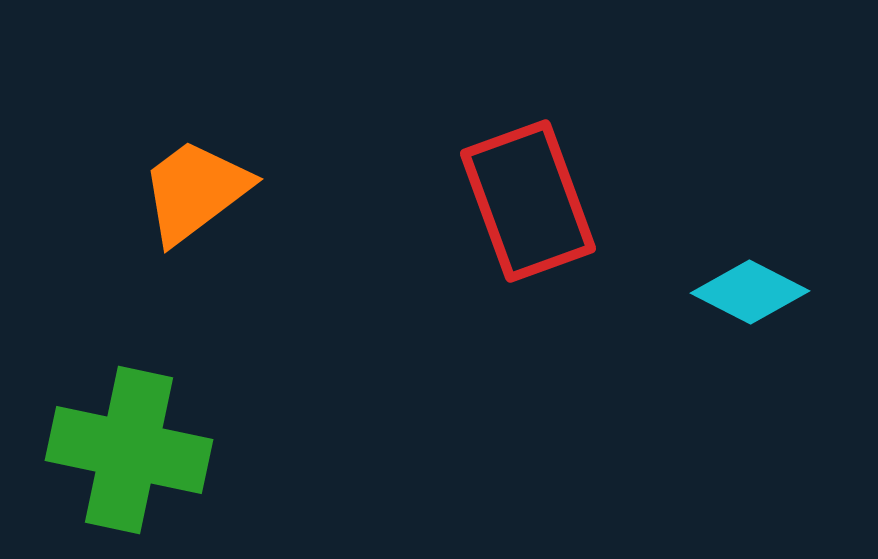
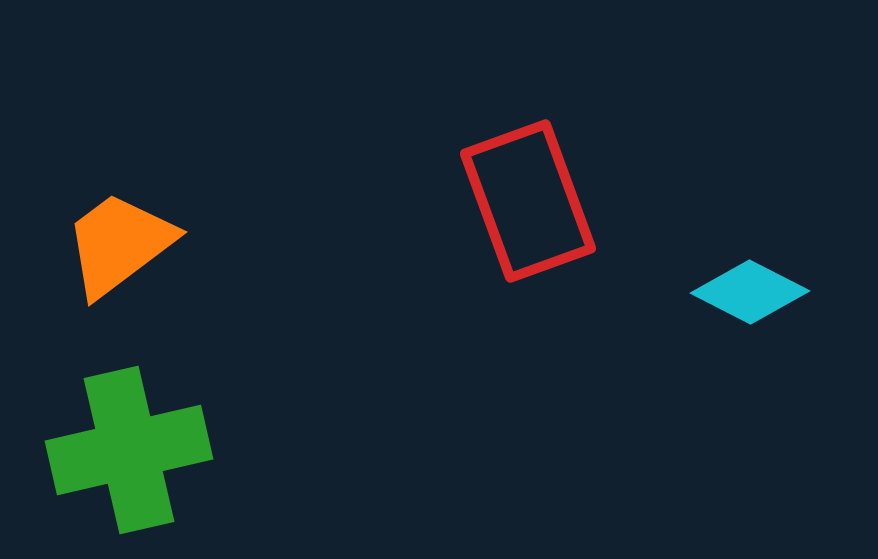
orange trapezoid: moved 76 px left, 53 px down
green cross: rotated 25 degrees counterclockwise
